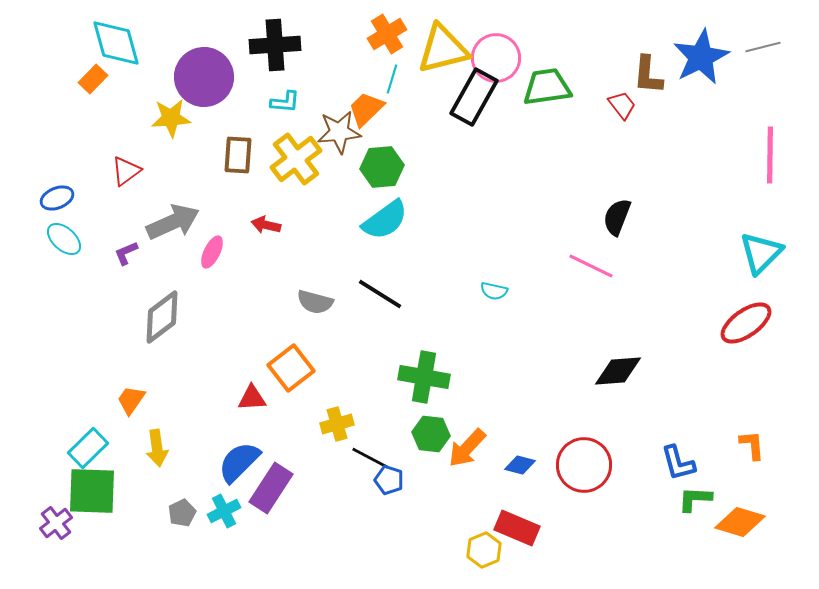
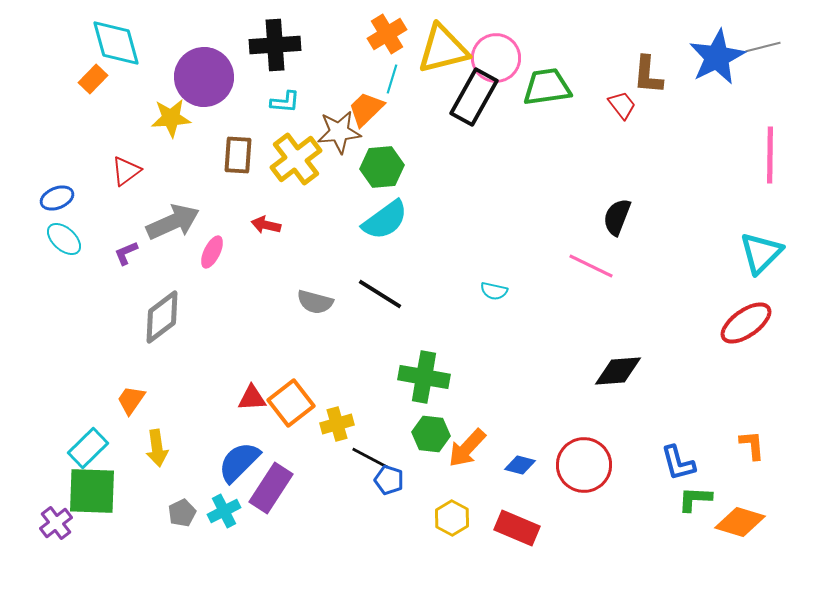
blue star at (701, 57): moved 16 px right
orange square at (291, 368): moved 35 px down
yellow hexagon at (484, 550): moved 32 px left, 32 px up; rotated 8 degrees counterclockwise
